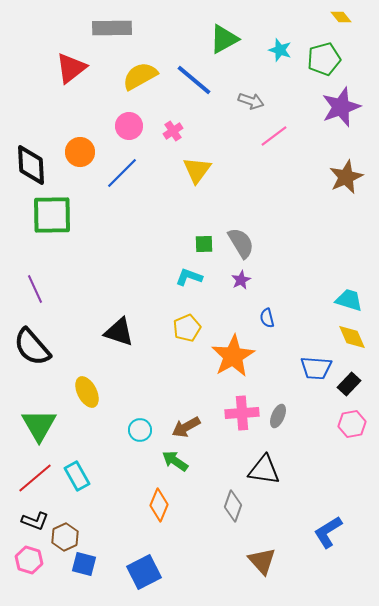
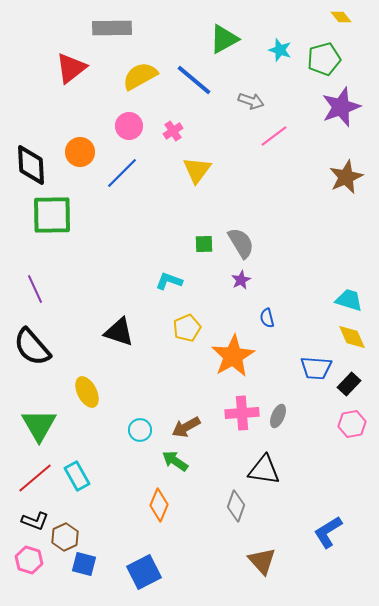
cyan L-shape at (189, 277): moved 20 px left, 4 px down
gray diamond at (233, 506): moved 3 px right
